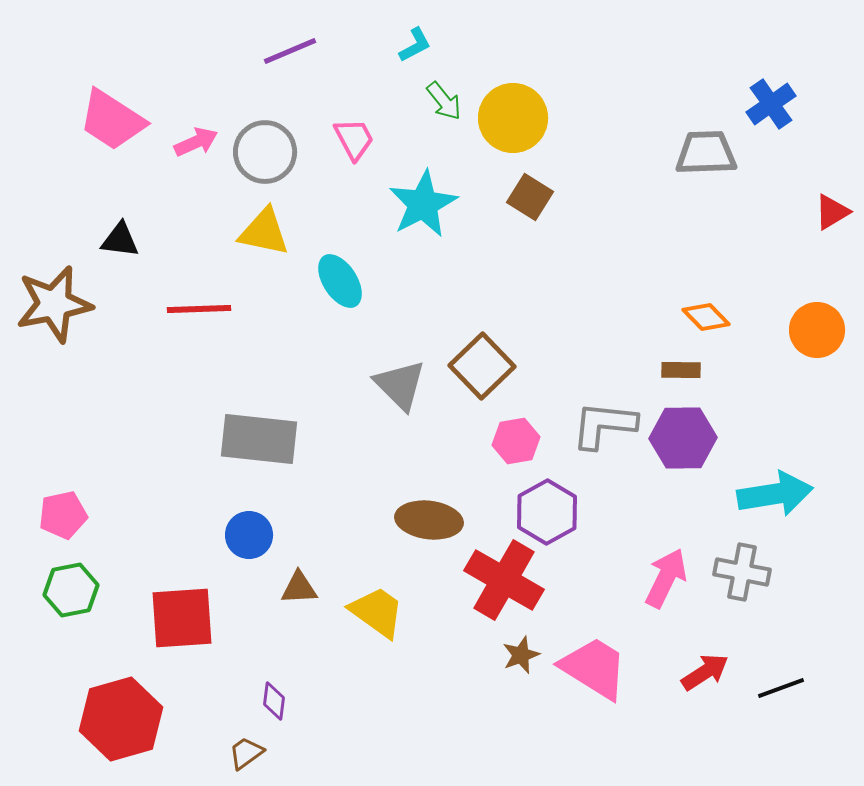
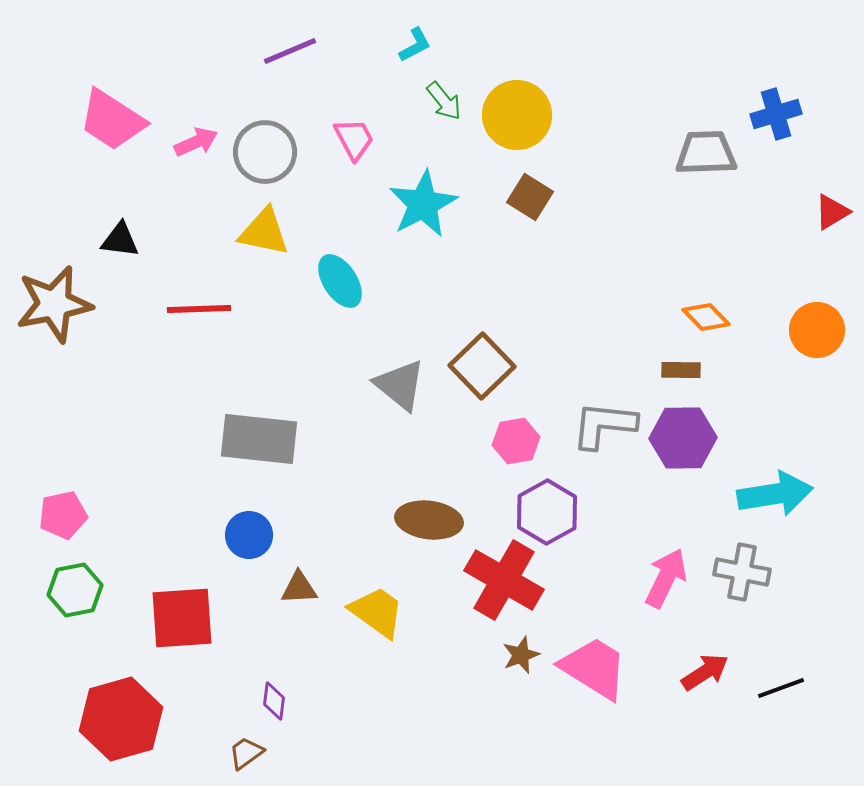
blue cross at (771, 104): moved 5 px right, 10 px down; rotated 18 degrees clockwise
yellow circle at (513, 118): moved 4 px right, 3 px up
gray triangle at (400, 385): rotated 6 degrees counterclockwise
green hexagon at (71, 590): moved 4 px right
